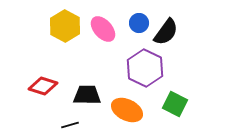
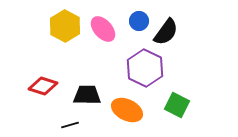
blue circle: moved 2 px up
green square: moved 2 px right, 1 px down
